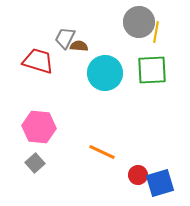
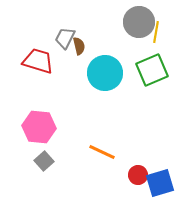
brown semicircle: rotated 72 degrees clockwise
green square: rotated 20 degrees counterclockwise
gray square: moved 9 px right, 2 px up
